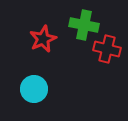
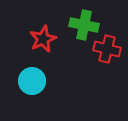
cyan circle: moved 2 px left, 8 px up
